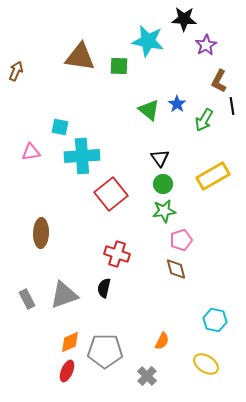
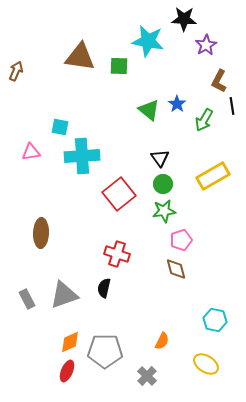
red square: moved 8 px right
